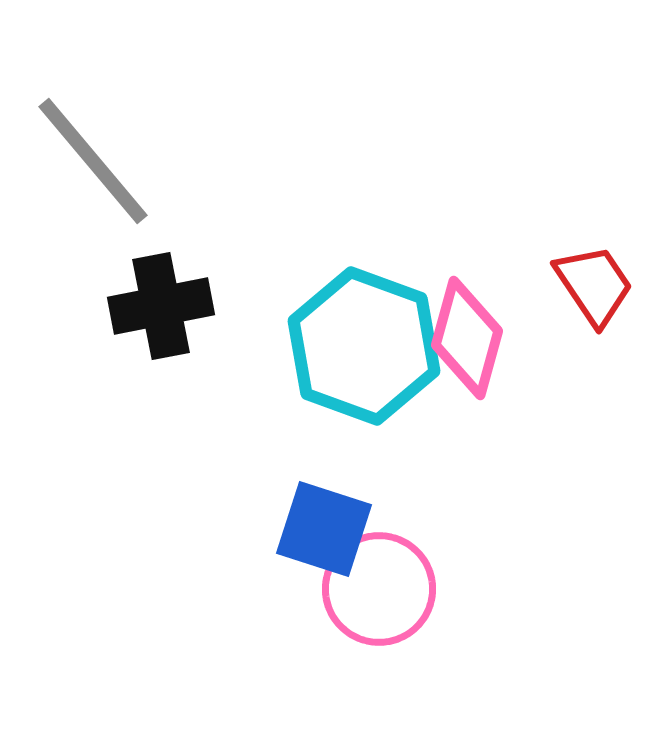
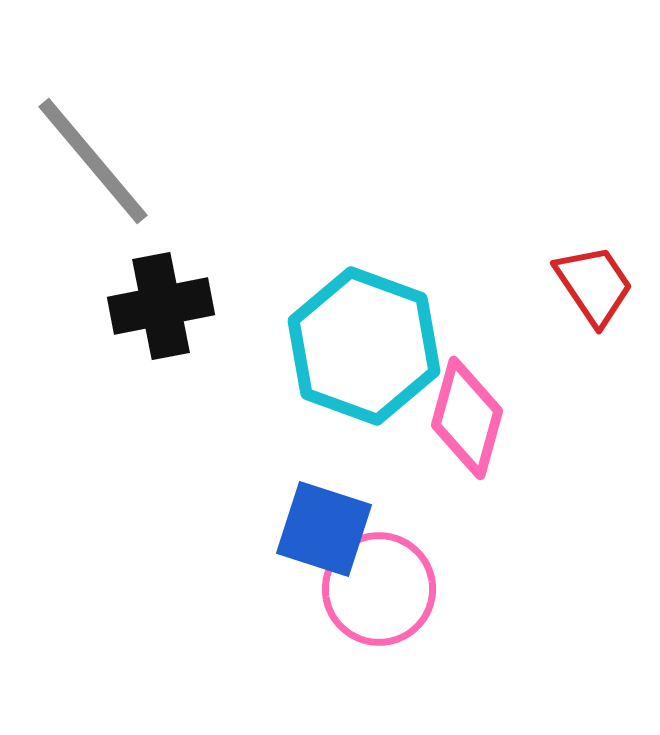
pink diamond: moved 80 px down
